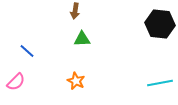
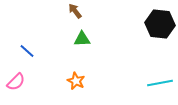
brown arrow: rotated 133 degrees clockwise
